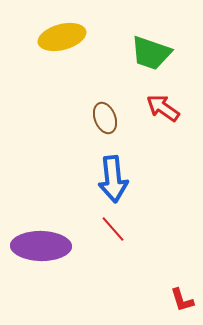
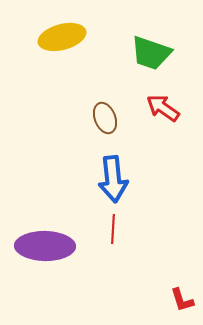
red line: rotated 44 degrees clockwise
purple ellipse: moved 4 px right
